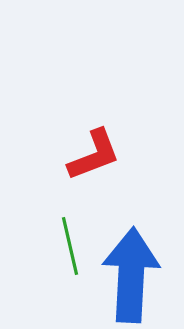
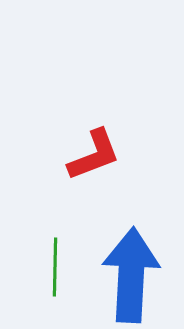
green line: moved 15 px left, 21 px down; rotated 14 degrees clockwise
